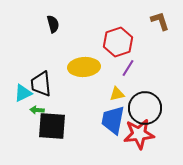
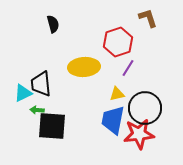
brown L-shape: moved 12 px left, 3 px up
